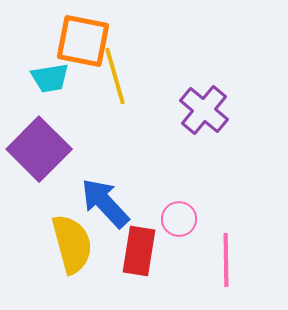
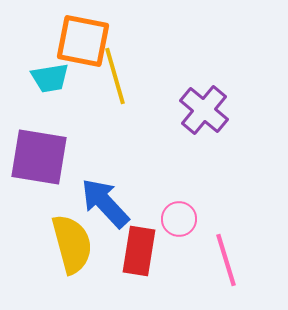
purple square: moved 8 px down; rotated 36 degrees counterclockwise
pink line: rotated 16 degrees counterclockwise
